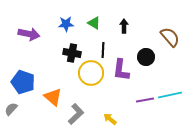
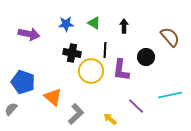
black line: moved 2 px right
yellow circle: moved 2 px up
purple line: moved 9 px left, 6 px down; rotated 54 degrees clockwise
